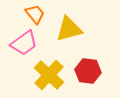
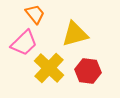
yellow triangle: moved 6 px right, 5 px down
pink trapezoid: rotated 8 degrees counterclockwise
yellow cross: moved 7 px up
